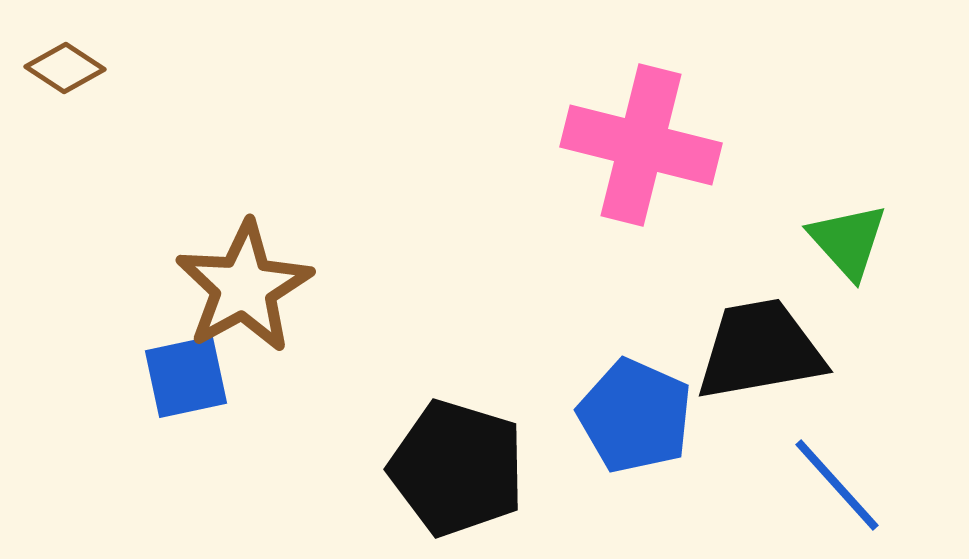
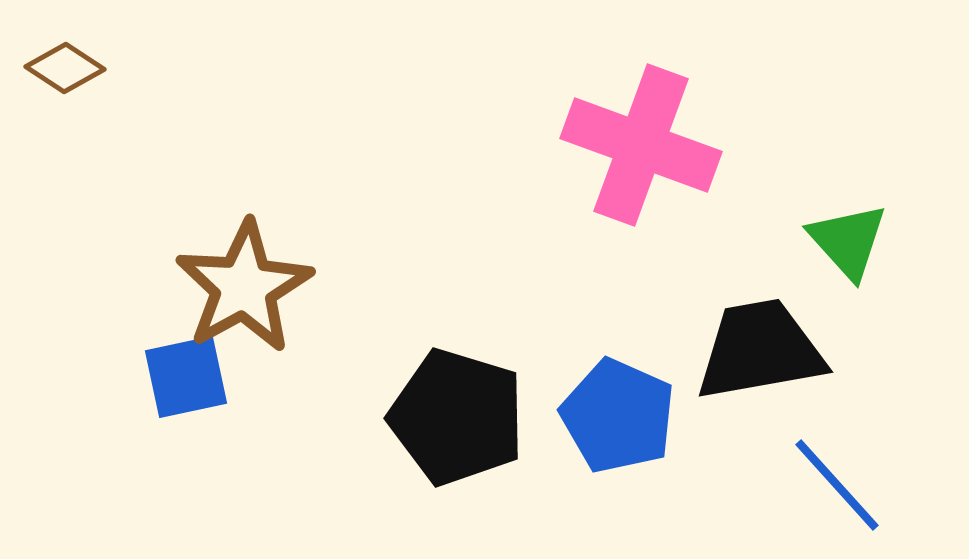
pink cross: rotated 6 degrees clockwise
blue pentagon: moved 17 px left
black pentagon: moved 51 px up
